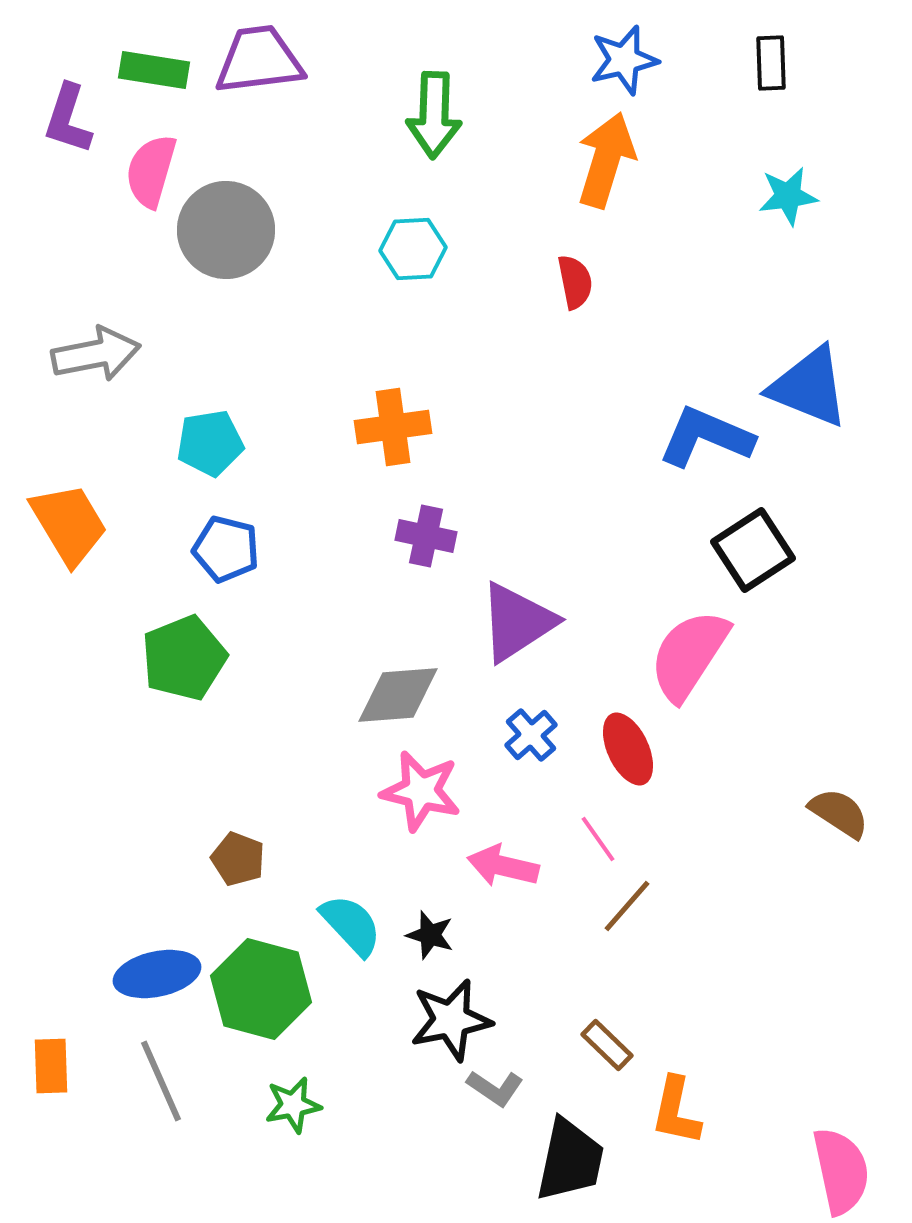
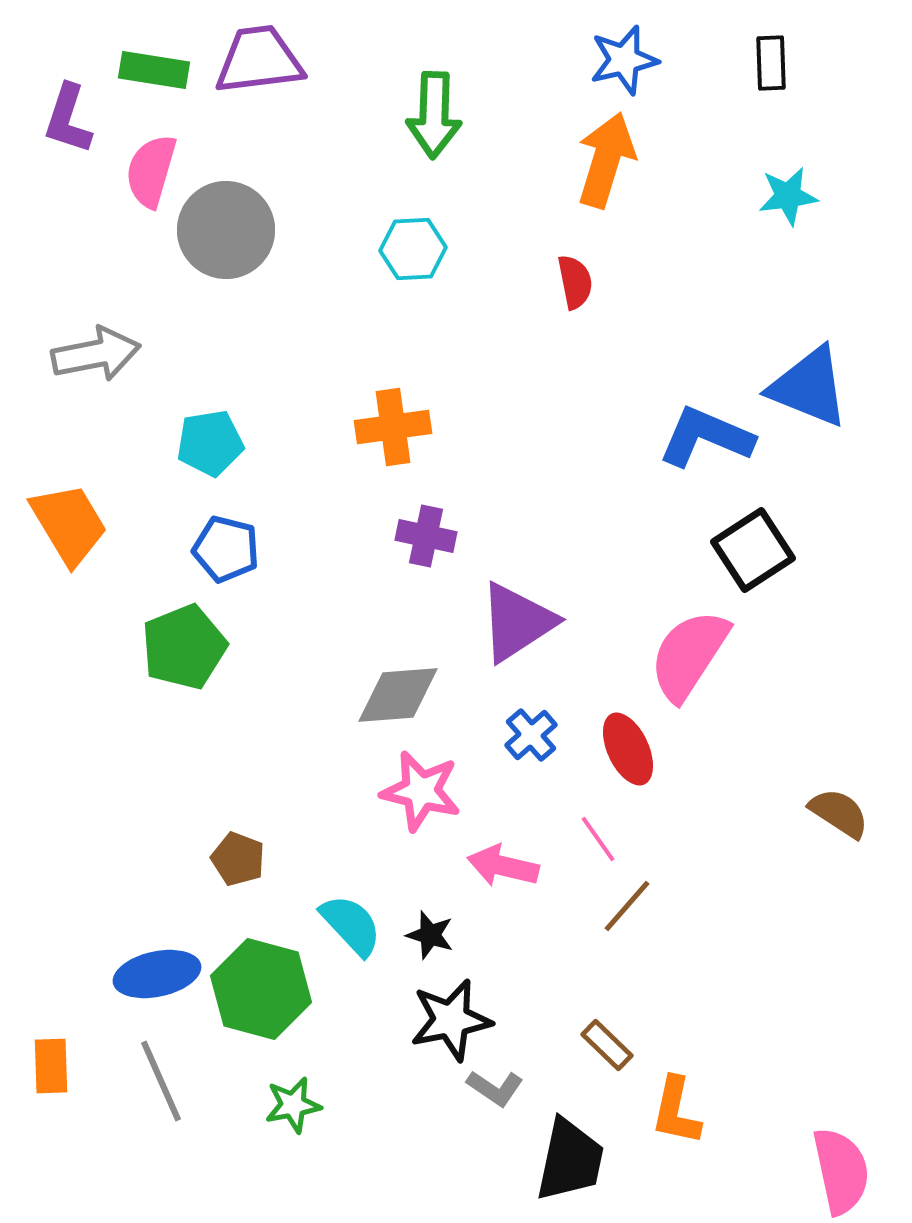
green pentagon at (184, 658): moved 11 px up
